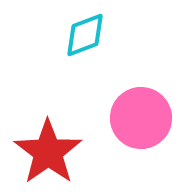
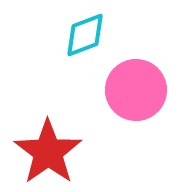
pink circle: moved 5 px left, 28 px up
